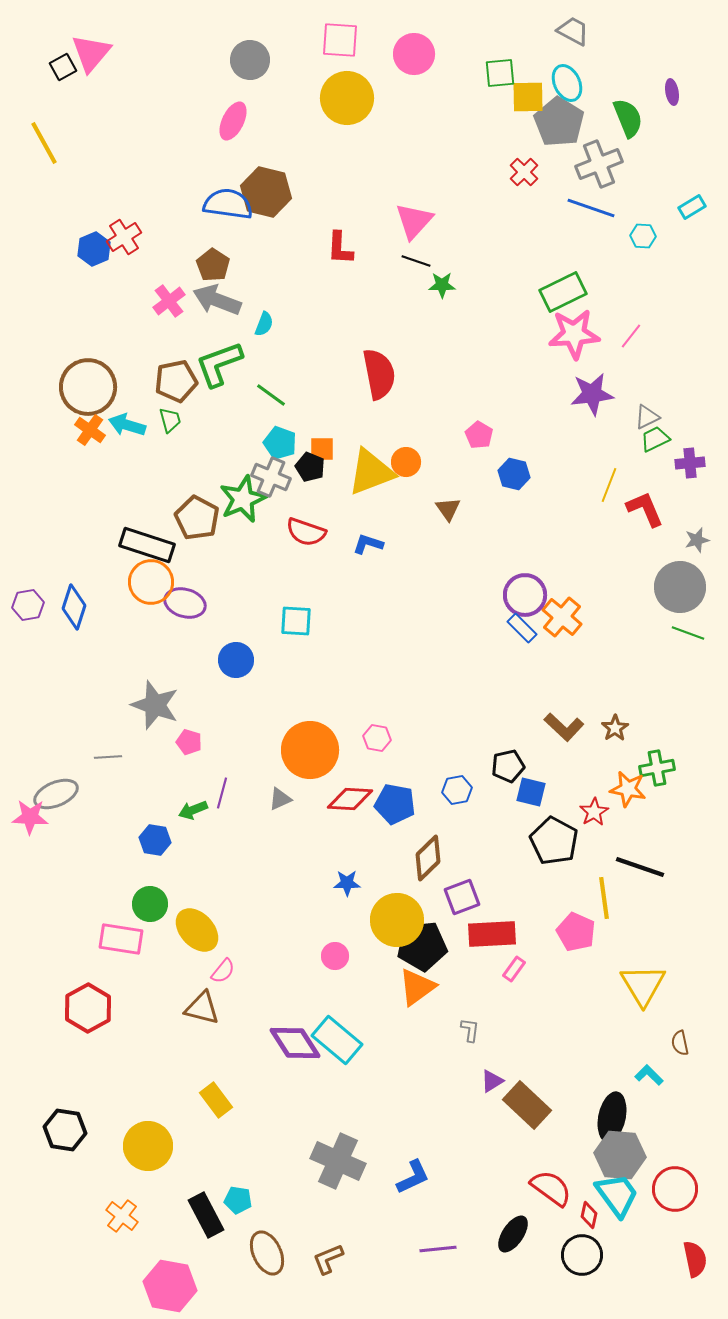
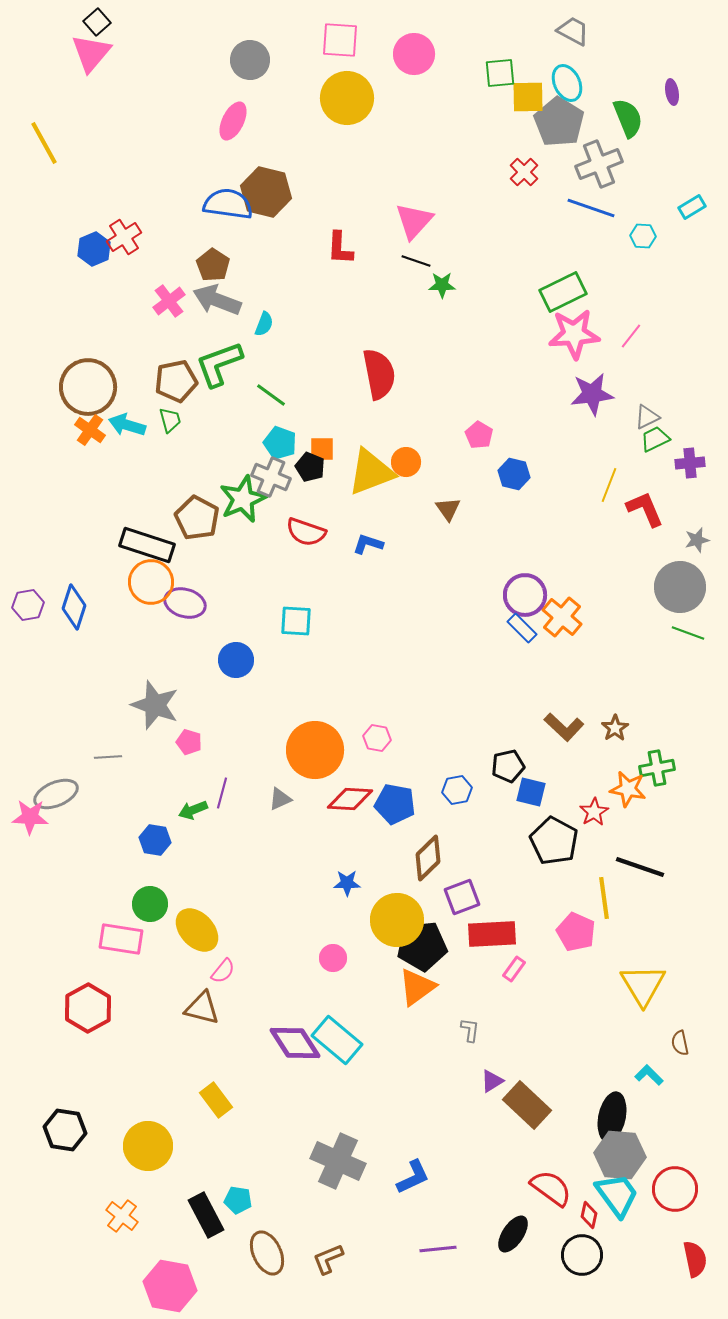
black square at (63, 67): moved 34 px right, 45 px up; rotated 12 degrees counterclockwise
orange circle at (310, 750): moved 5 px right
pink circle at (335, 956): moved 2 px left, 2 px down
